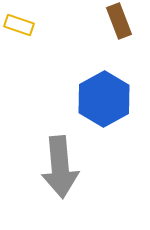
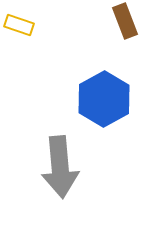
brown rectangle: moved 6 px right
